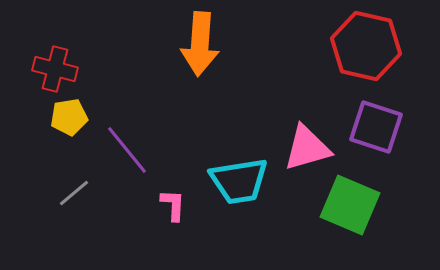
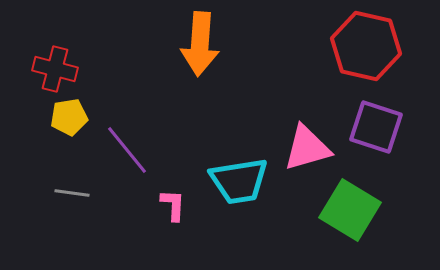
gray line: moved 2 px left; rotated 48 degrees clockwise
green square: moved 5 px down; rotated 8 degrees clockwise
